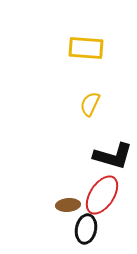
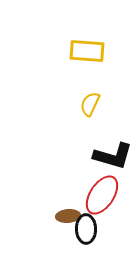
yellow rectangle: moved 1 px right, 3 px down
brown ellipse: moved 11 px down
black ellipse: rotated 12 degrees counterclockwise
